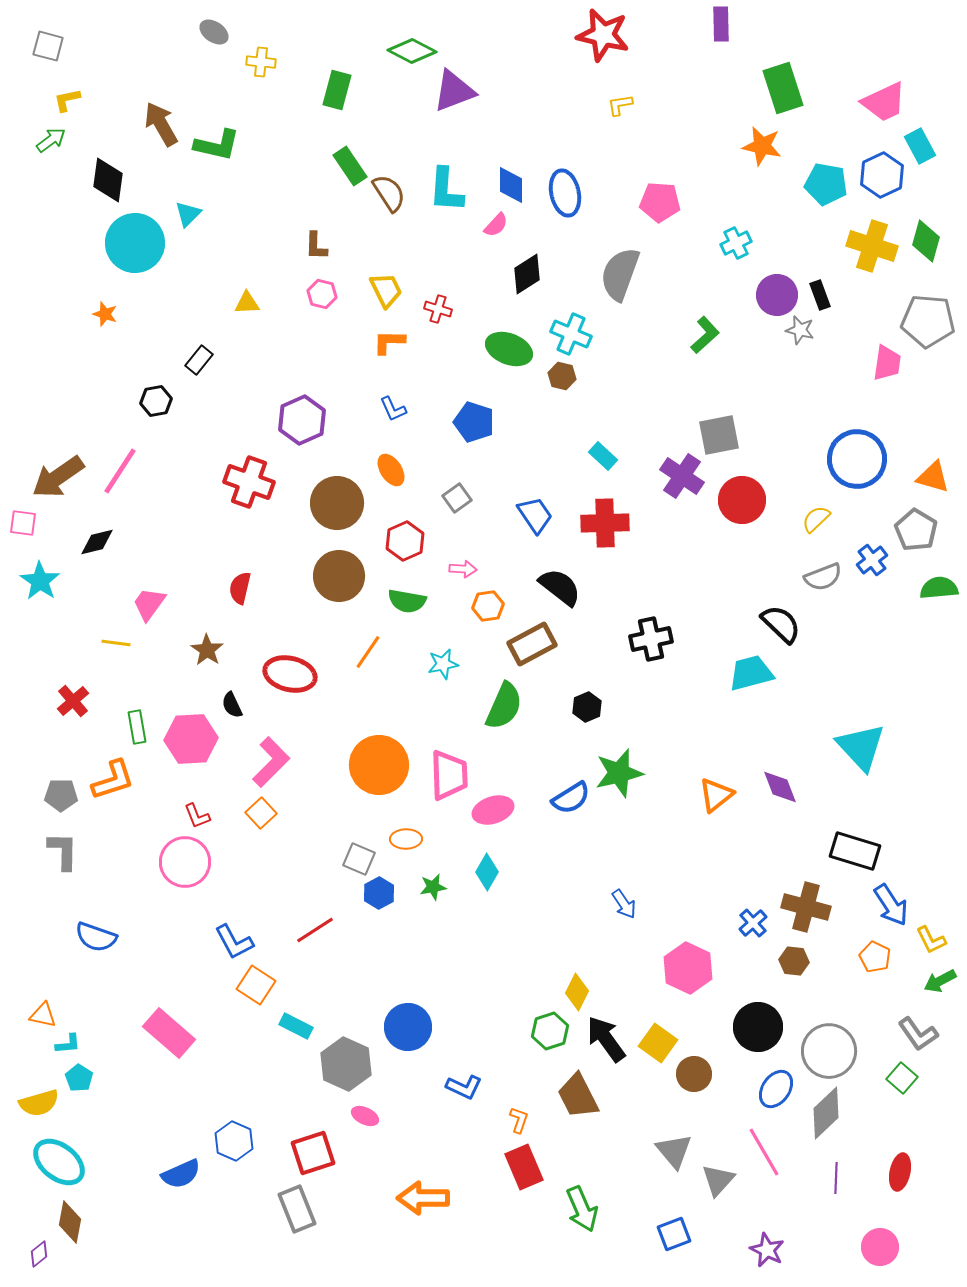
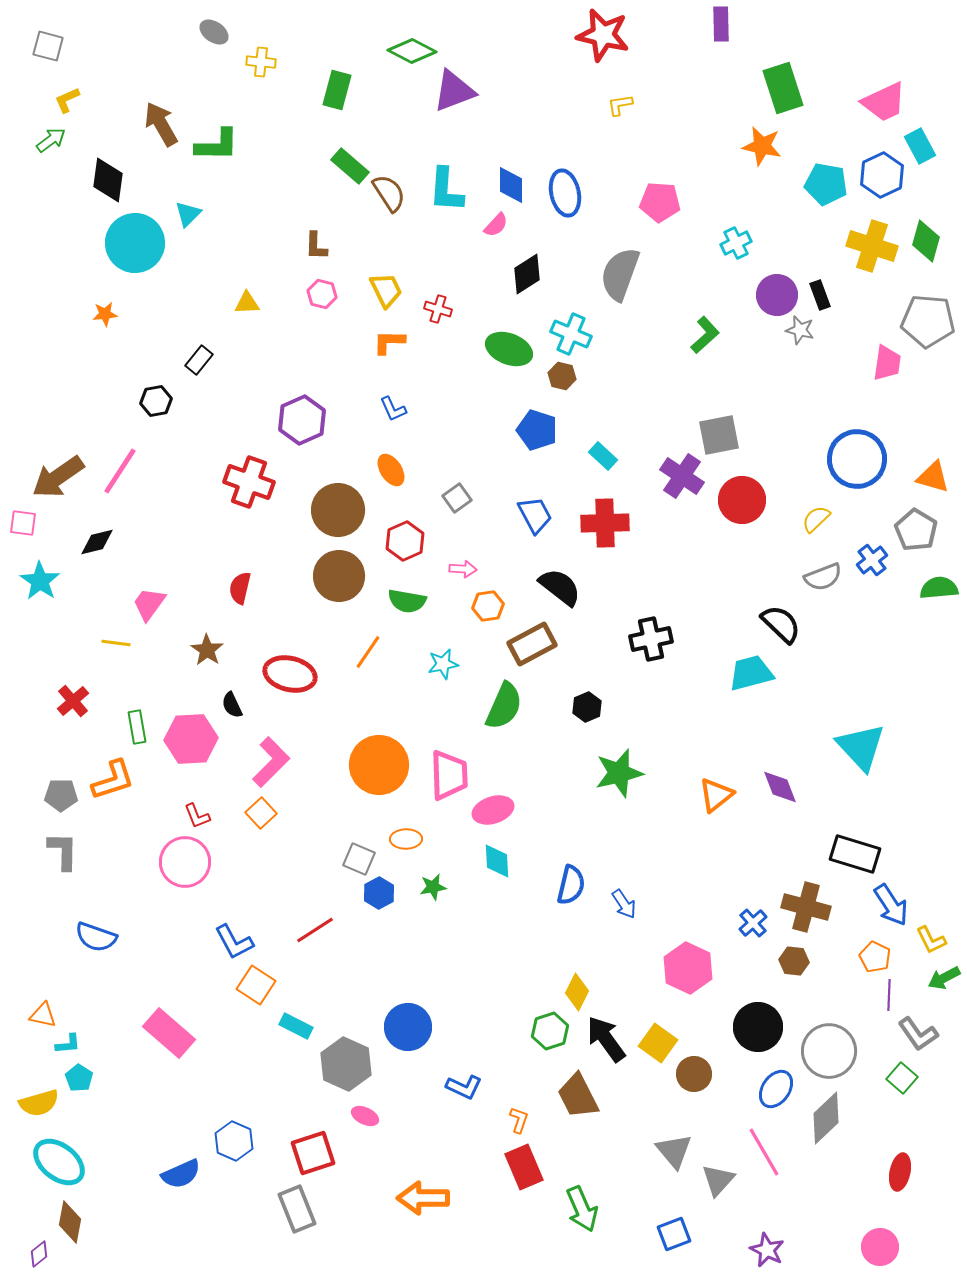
yellow L-shape at (67, 100): rotated 12 degrees counterclockwise
green L-shape at (217, 145): rotated 12 degrees counterclockwise
green rectangle at (350, 166): rotated 15 degrees counterclockwise
orange star at (105, 314): rotated 25 degrees counterclockwise
blue pentagon at (474, 422): moved 63 px right, 8 px down
brown circle at (337, 503): moved 1 px right, 7 px down
blue trapezoid at (535, 515): rotated 6 degrees clockwise
blue semicircle at (571, 798): moved 87 px down; rotated 45 degrees counterclockwise
black rectangle at (855, 851): moved 3 px down
cyan diamond at (487, 872): moved 10 px right, 11 px up; rotated 33 degrees counterclockwise
green arrow at (940, 981): moved 4 px right, 3 px up
gray diamond at (826, 1113): moved 5 px down
purple line at (836, 1178): moved 53 px right, 183 px up
